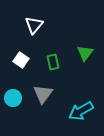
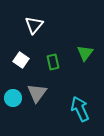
gray triangle: moved 6 px left, 1 px up
cyan arrow: moved 1 px left, 2 px up; rotated 95 degrees clockwise
